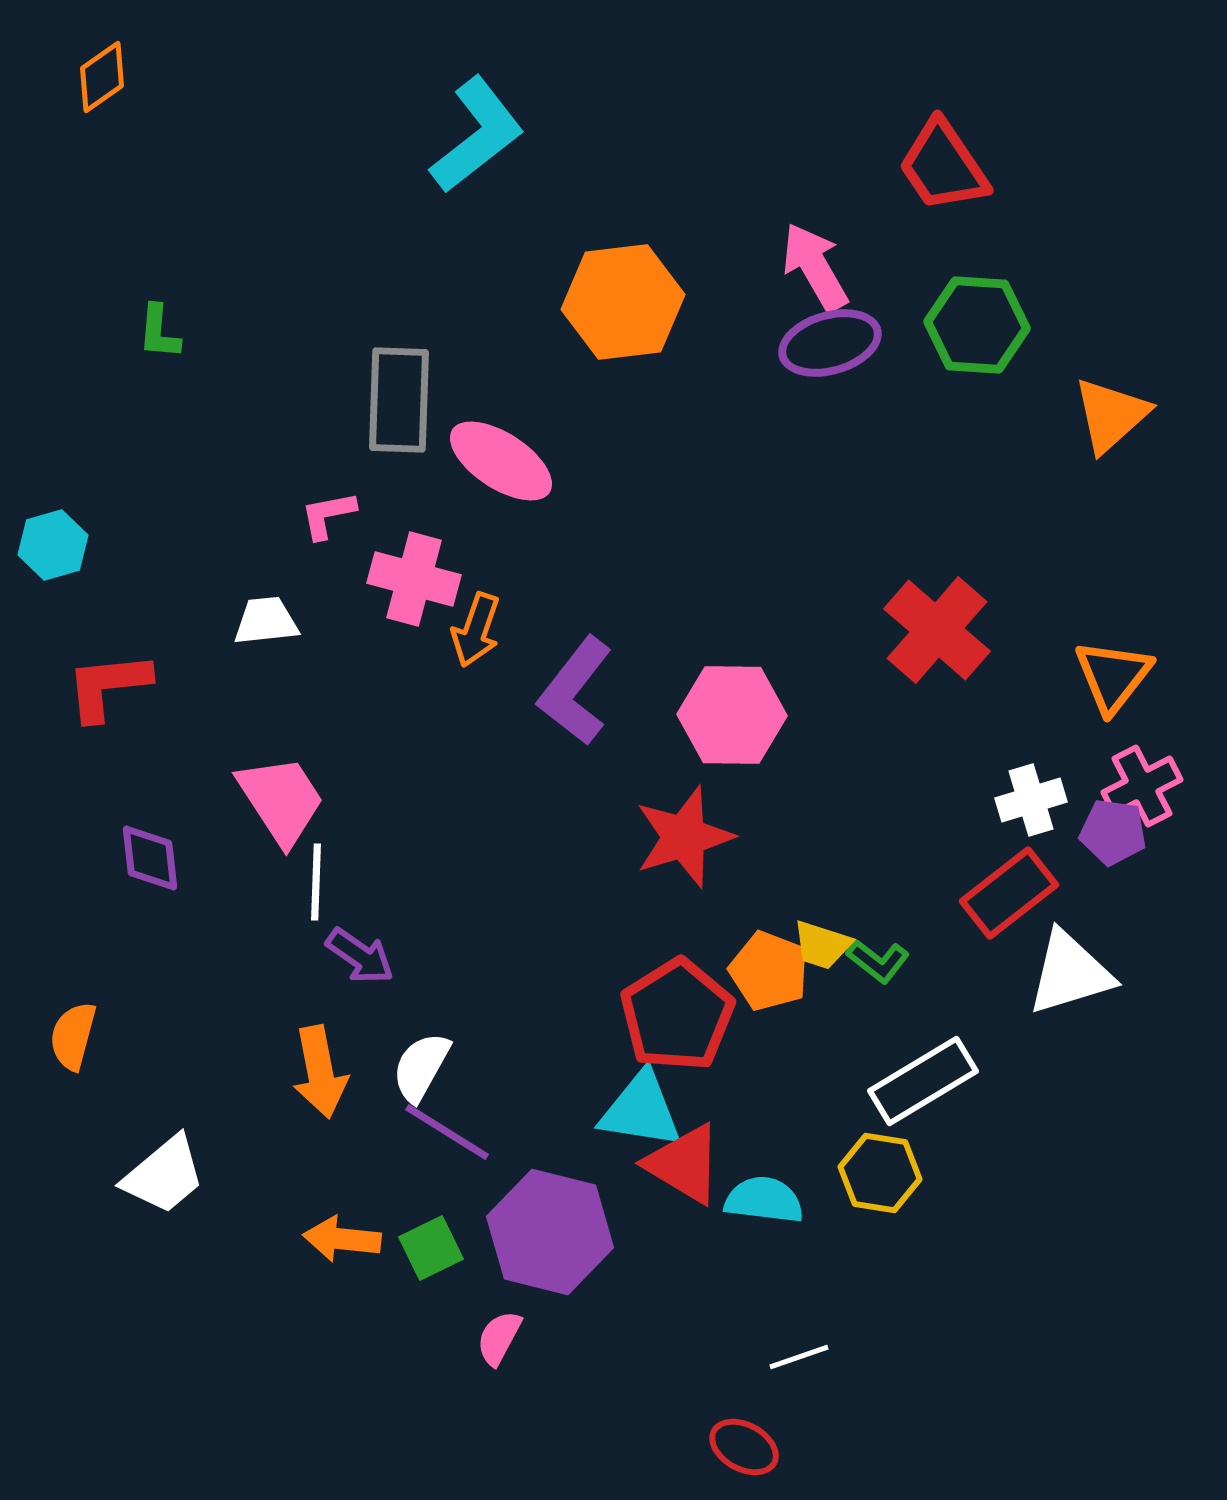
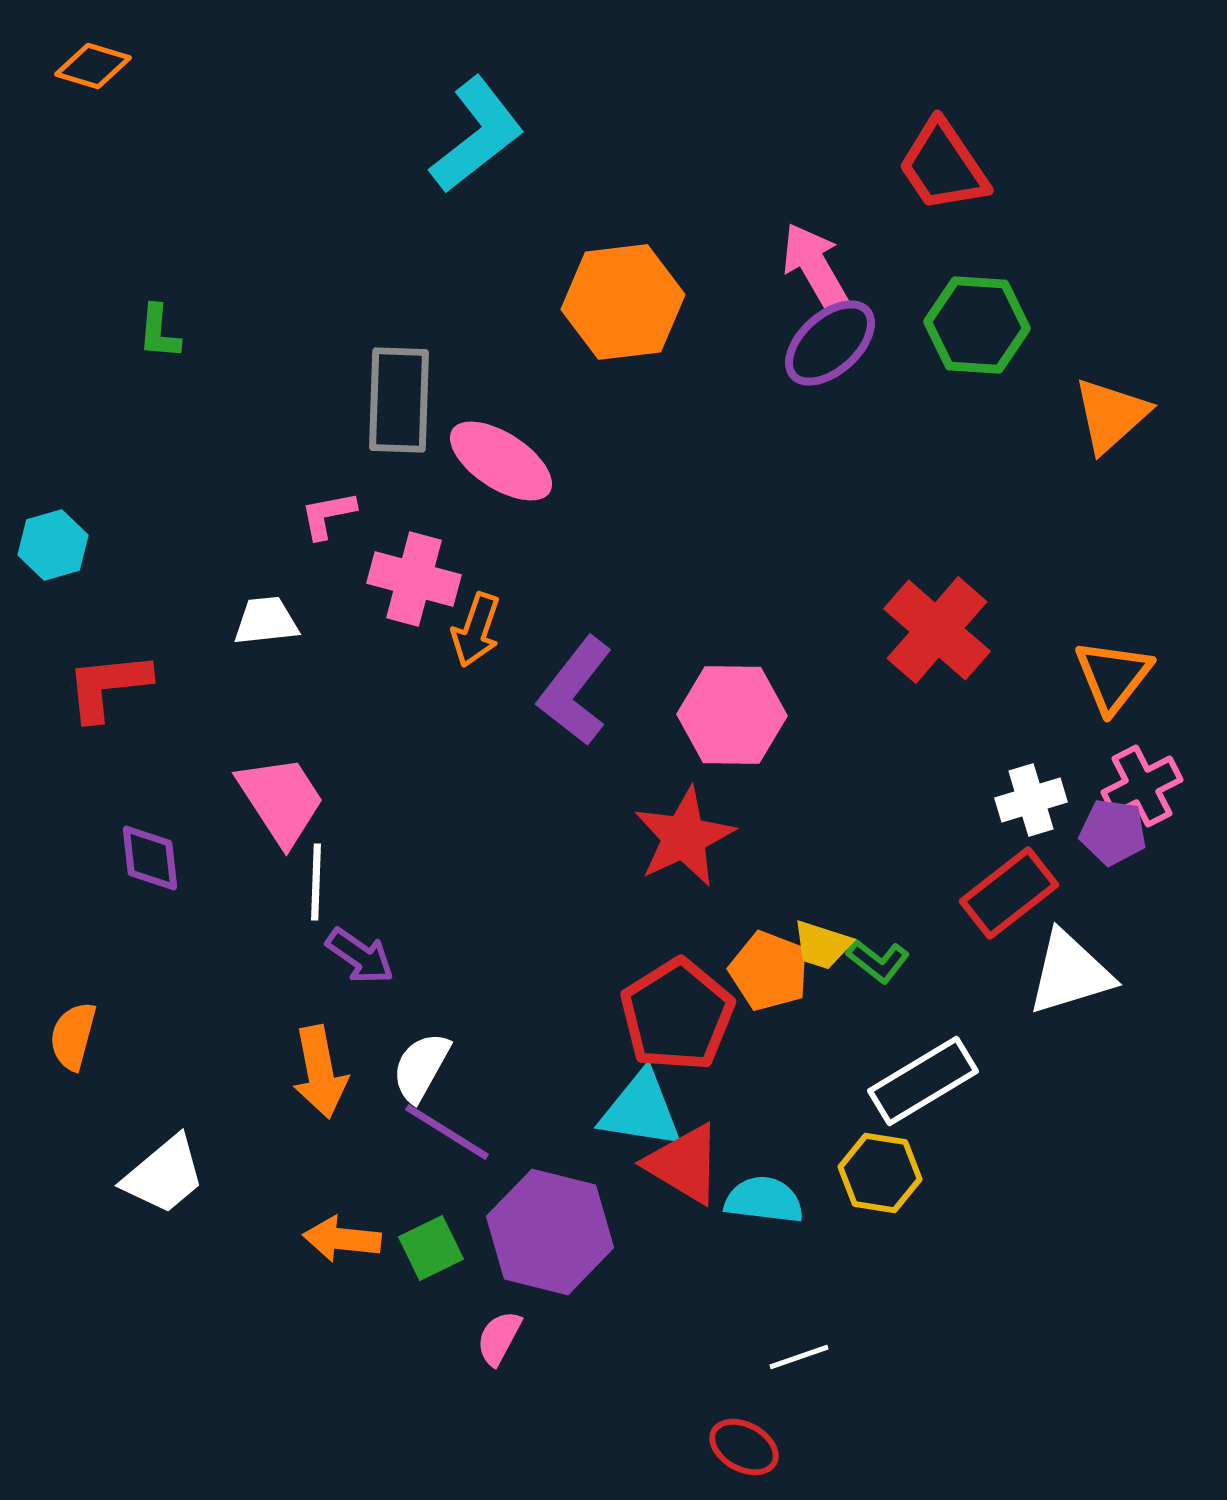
orange diamond at (102, 77): moved 9 px left, 11 px up; rotated 52 degrees clockwise
purple ellipse at (830, 343): rotated 26 degrees counterclockwise
red star at (684, 837): rotated 8 degrees counterclockwise
